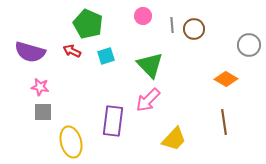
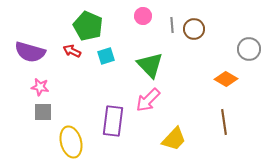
green pentagon: moved 2 px down
gray circle: moved 4 px down
